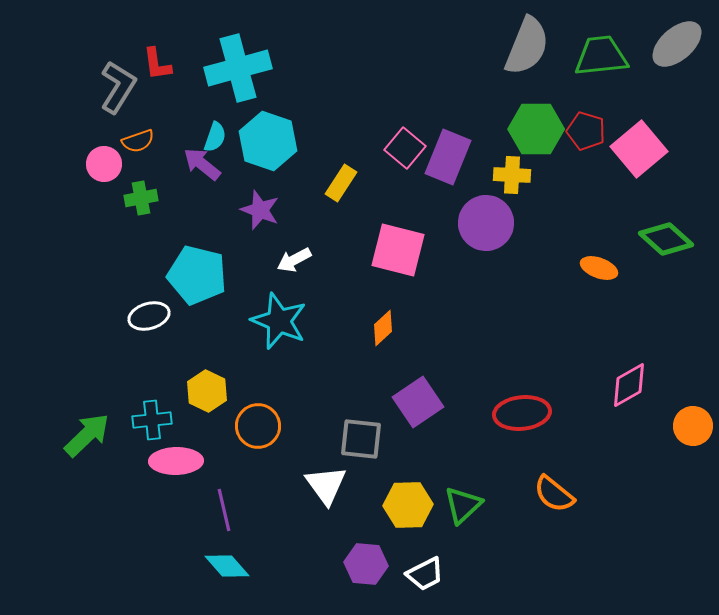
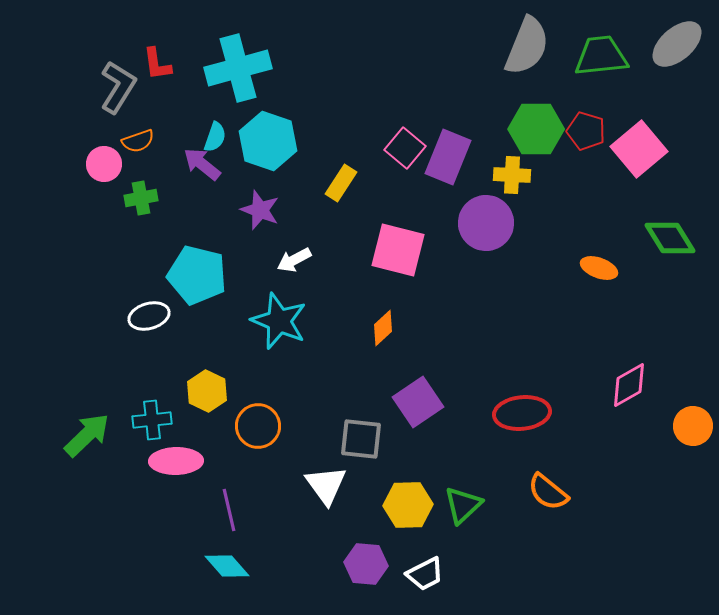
green diamond at (666, 239): moved 4 px right, 1 px up; rotated 16 degrees clockwise
orange semicircle at (554, 494): moved 6 px left, 2 px up
purple line at (224, 510): moved 5 px right
